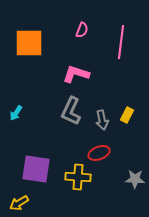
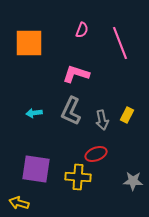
pink line: moved 1 px left, 1 px down; rotated 28 degrees counterclockwise
cyan arrow: moved 18 px right; rotated 49 degrees clockwise
red ellipse: moved 3 px left, 1 px down
gray star: moved 2 px left, 2 px down
yellow arrow: rotated 48 degrees clockwise
